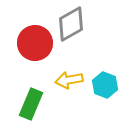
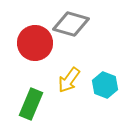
gray diamond: rotated 45 degrees clockwise
yellow arrow: rotated 44 degrees counterclockwise
